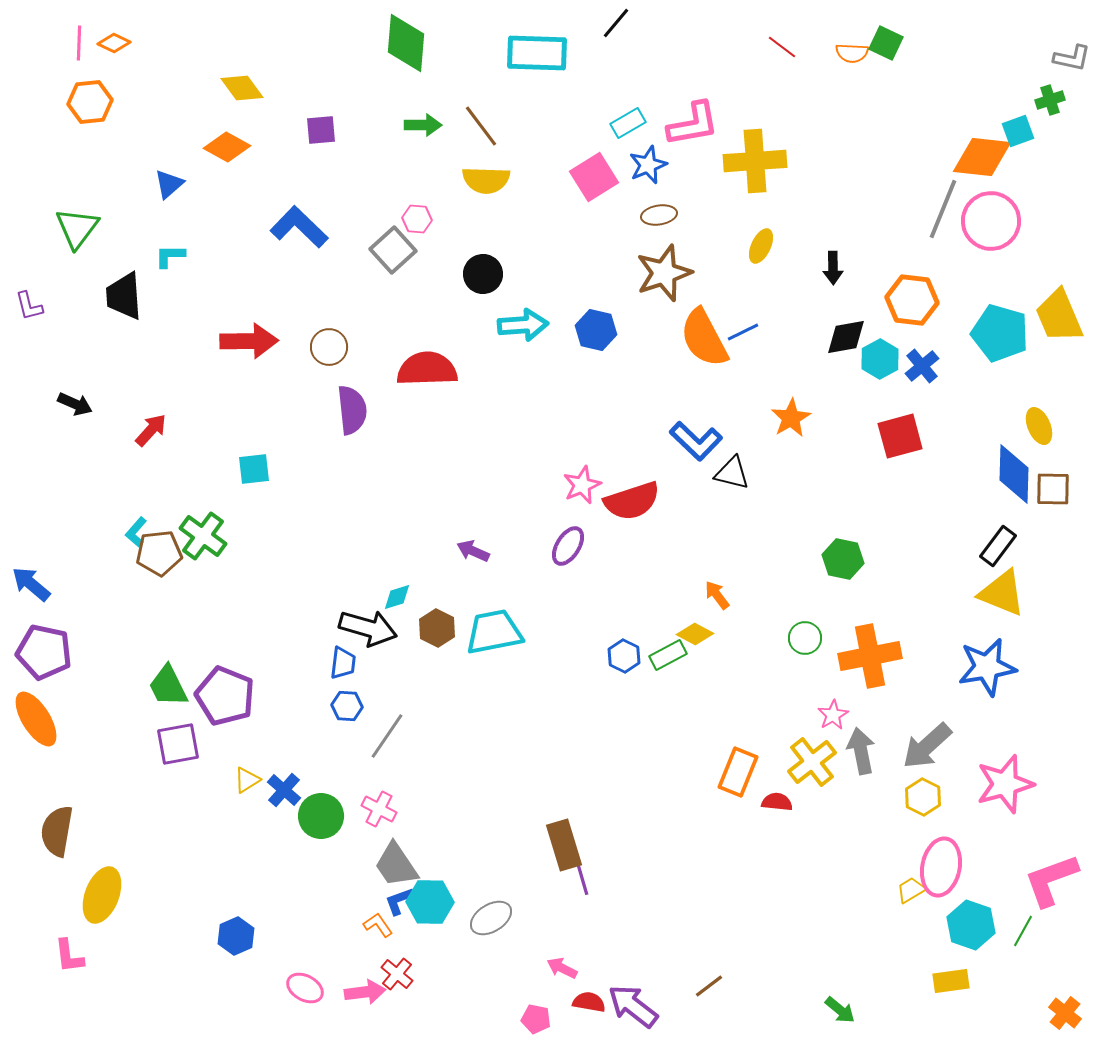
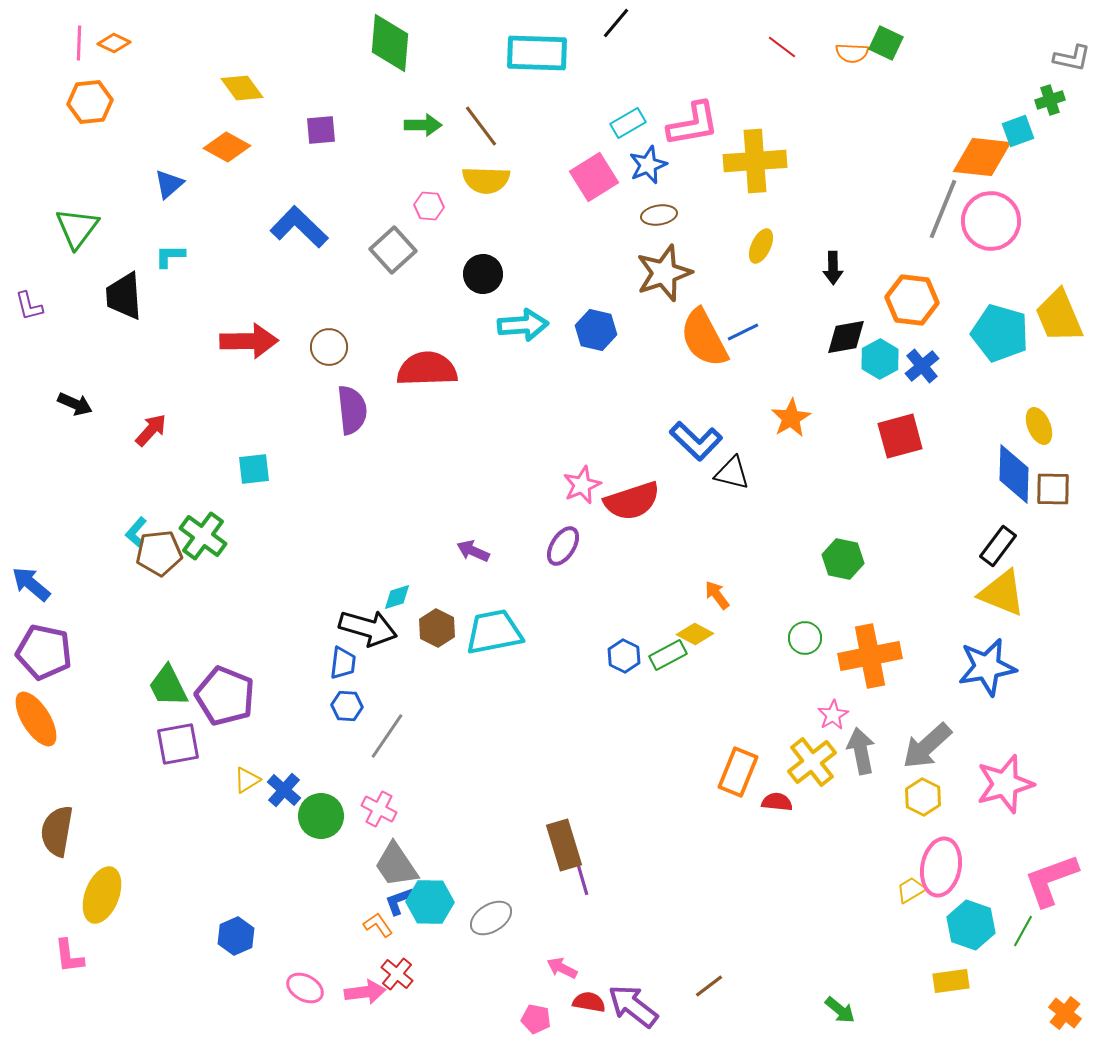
green diamond at (406, 43): moved 16 px left
pink hexagon at (417, 219): moved 12 px right, 13 px up
purple ellipse at (568, 546): moved 5 px left
